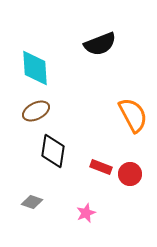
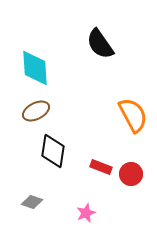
black semicircle: rotated 76 degrees clockwise
red circle: moved 1 px right
